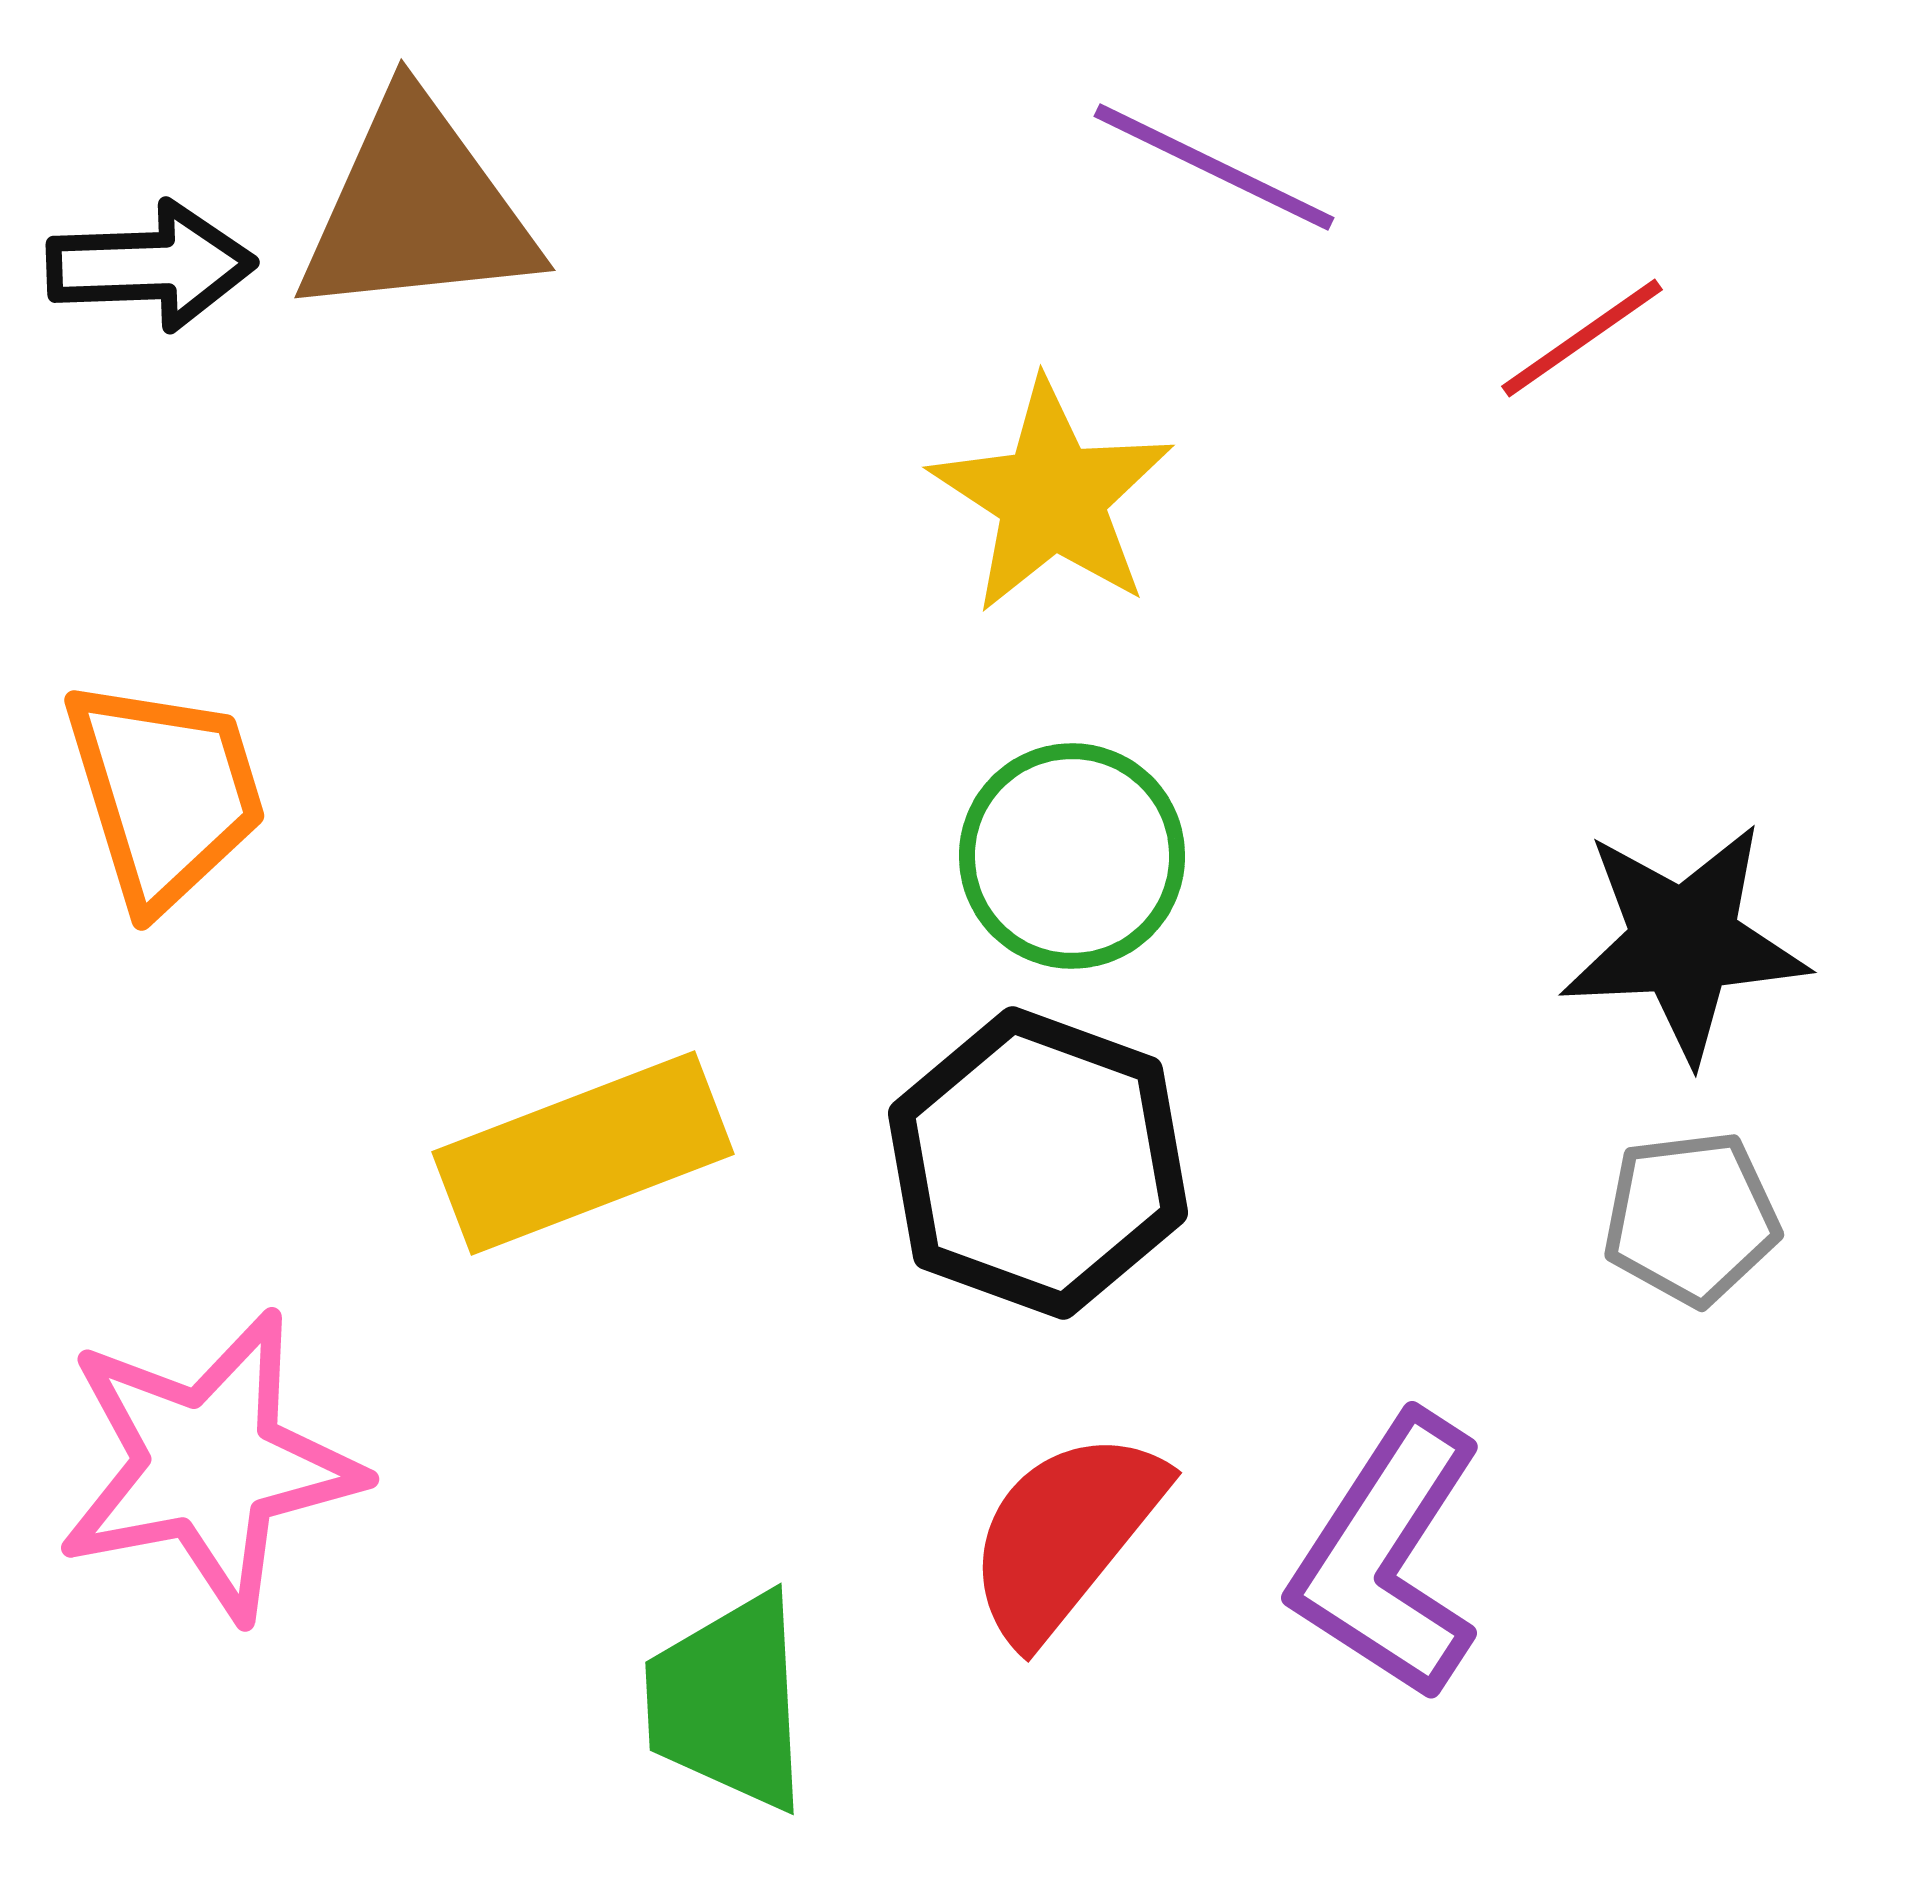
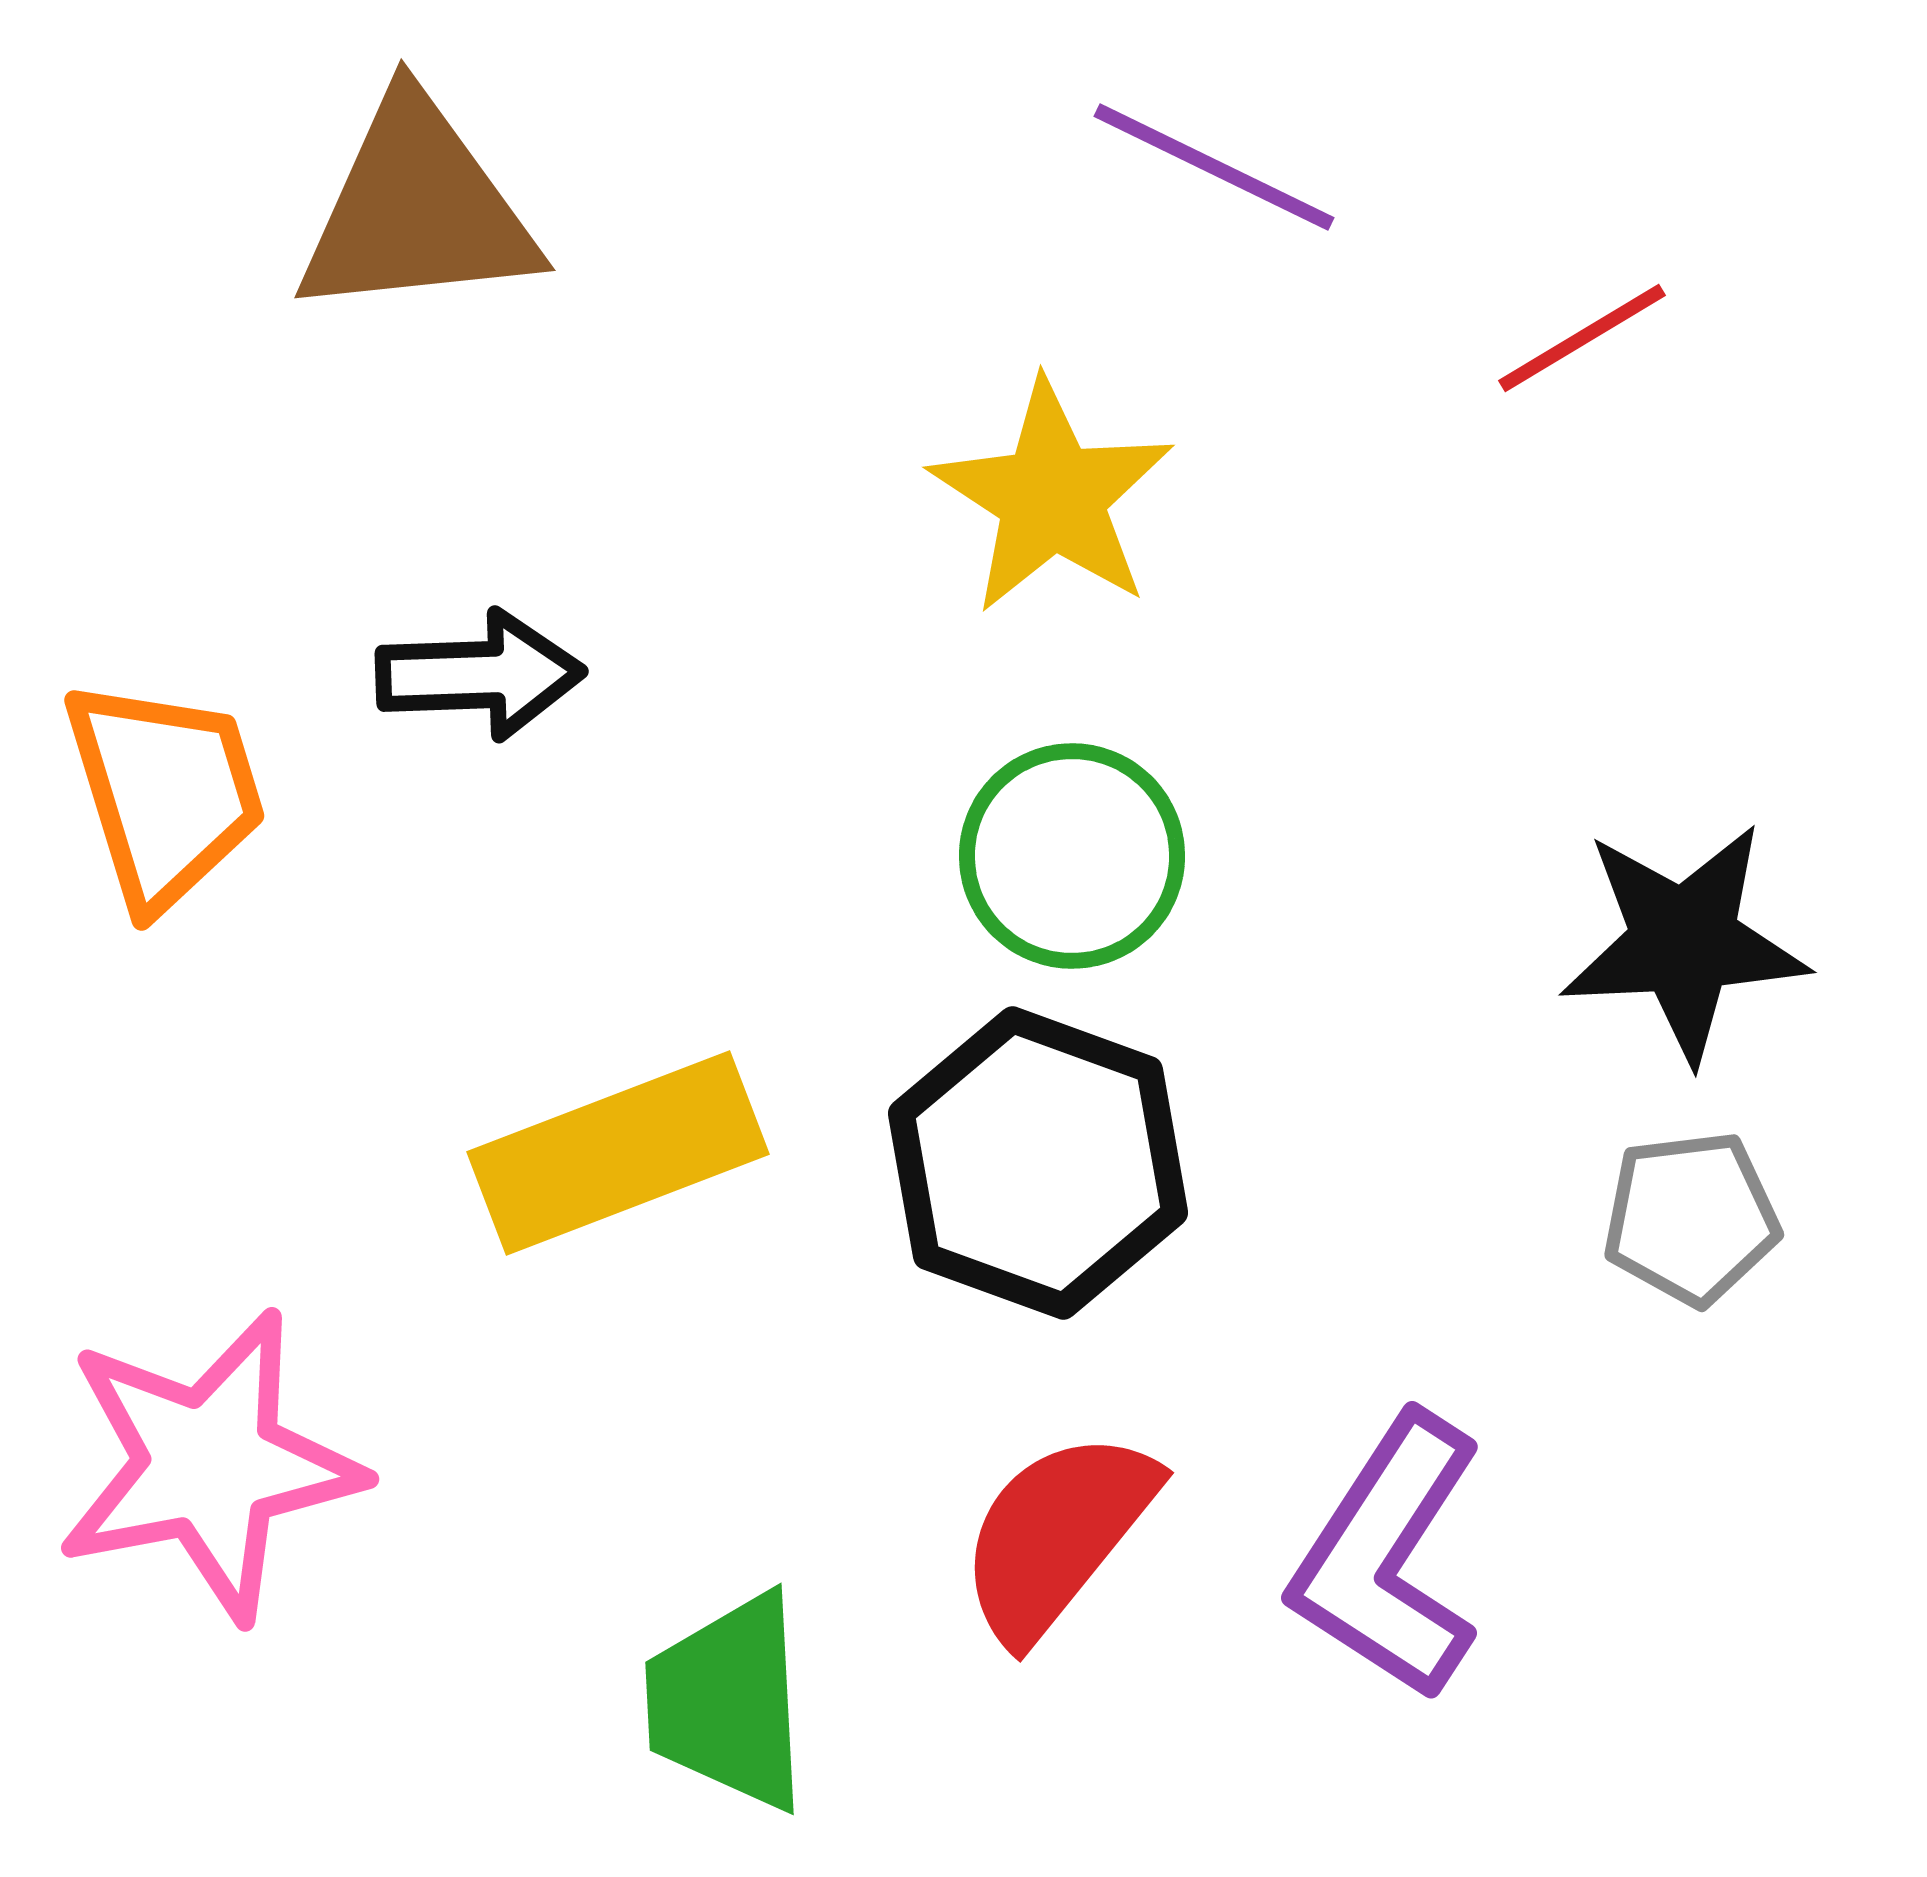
black arrow: moved 329 px right, 409 px down
red line: rotated 4 degrees clockwise
yellow rectangle: moved 35 px right
red semicircle: moved 8 px left
